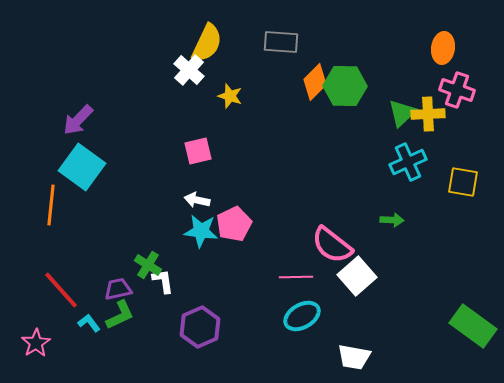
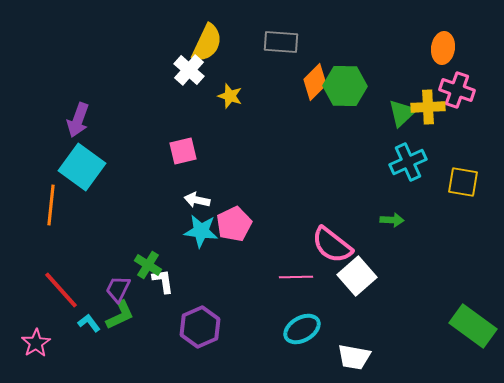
yellow cross: moved 7 px up
purple arrow: rotated 24 degrees counterclockwise
pink square: moved 15 px left
purple trapezoid: rotated 52 degrees counterclockwise
cyan ellipse: moved 13 px down
